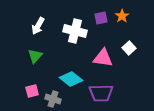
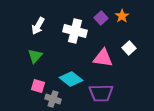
purple square: rotated 32 degrees counterclockwise
pink square: moved 6 px right, 5 px up; rotated 32 degrees clockwise
